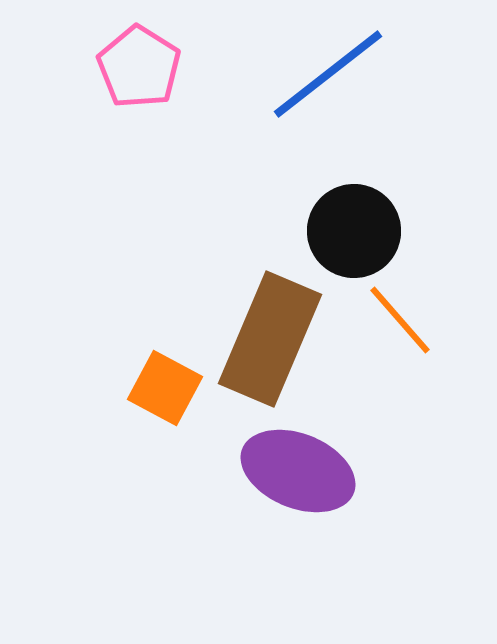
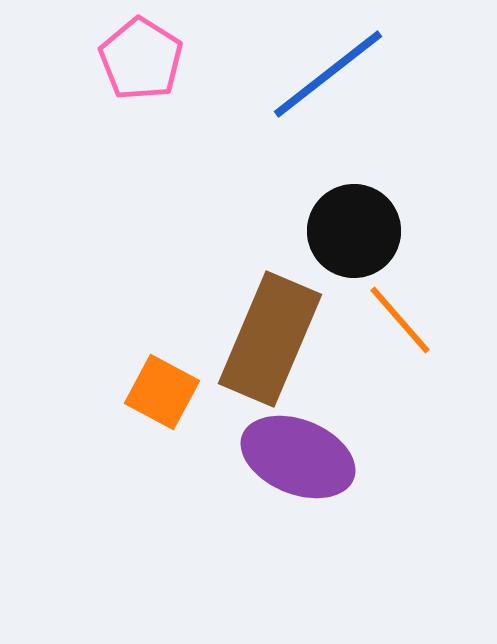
pink pentagon: moved 2 px right, 8 px up
orange square: moved 3 px left, 4 px down
purple ellipse: moved 14 px up
